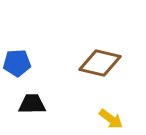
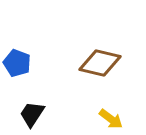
blue pentagon: rotated 24 degrees clockwise
black trapezoid: moved 10 px down; rotated 56 degrees counterclockwise
